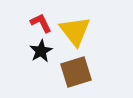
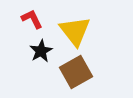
red L-shape: moved 9 px left, 4 px up
brown square: rotated 12 degrees counterclockwise
